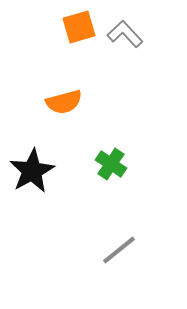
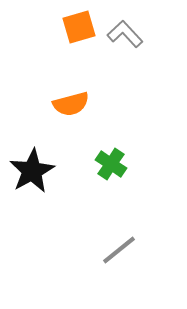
orange semicircle: moved 7 px right, 2 px down
